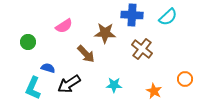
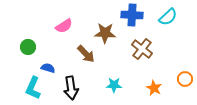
green circle: moved 5 px down
black arrow: moved 2 px right, 4 px down; rotated 65 degrees counterclockwise
orange star: moved 3 px up
